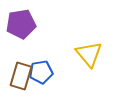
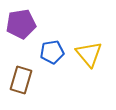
blue pentagon: moved 11 px right, 20 px up
brown rectangle: moved 4 px down
